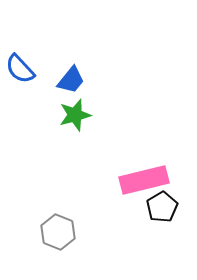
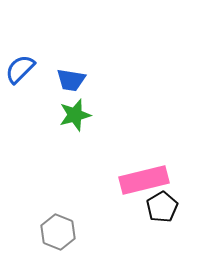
blue semicircle: rotated 88 degrees clockwise
blue trapezoid: rotated 60 degrees clockwise
